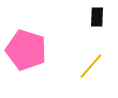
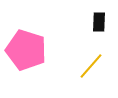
black rectangle: moved 2 px right, 5 px down
